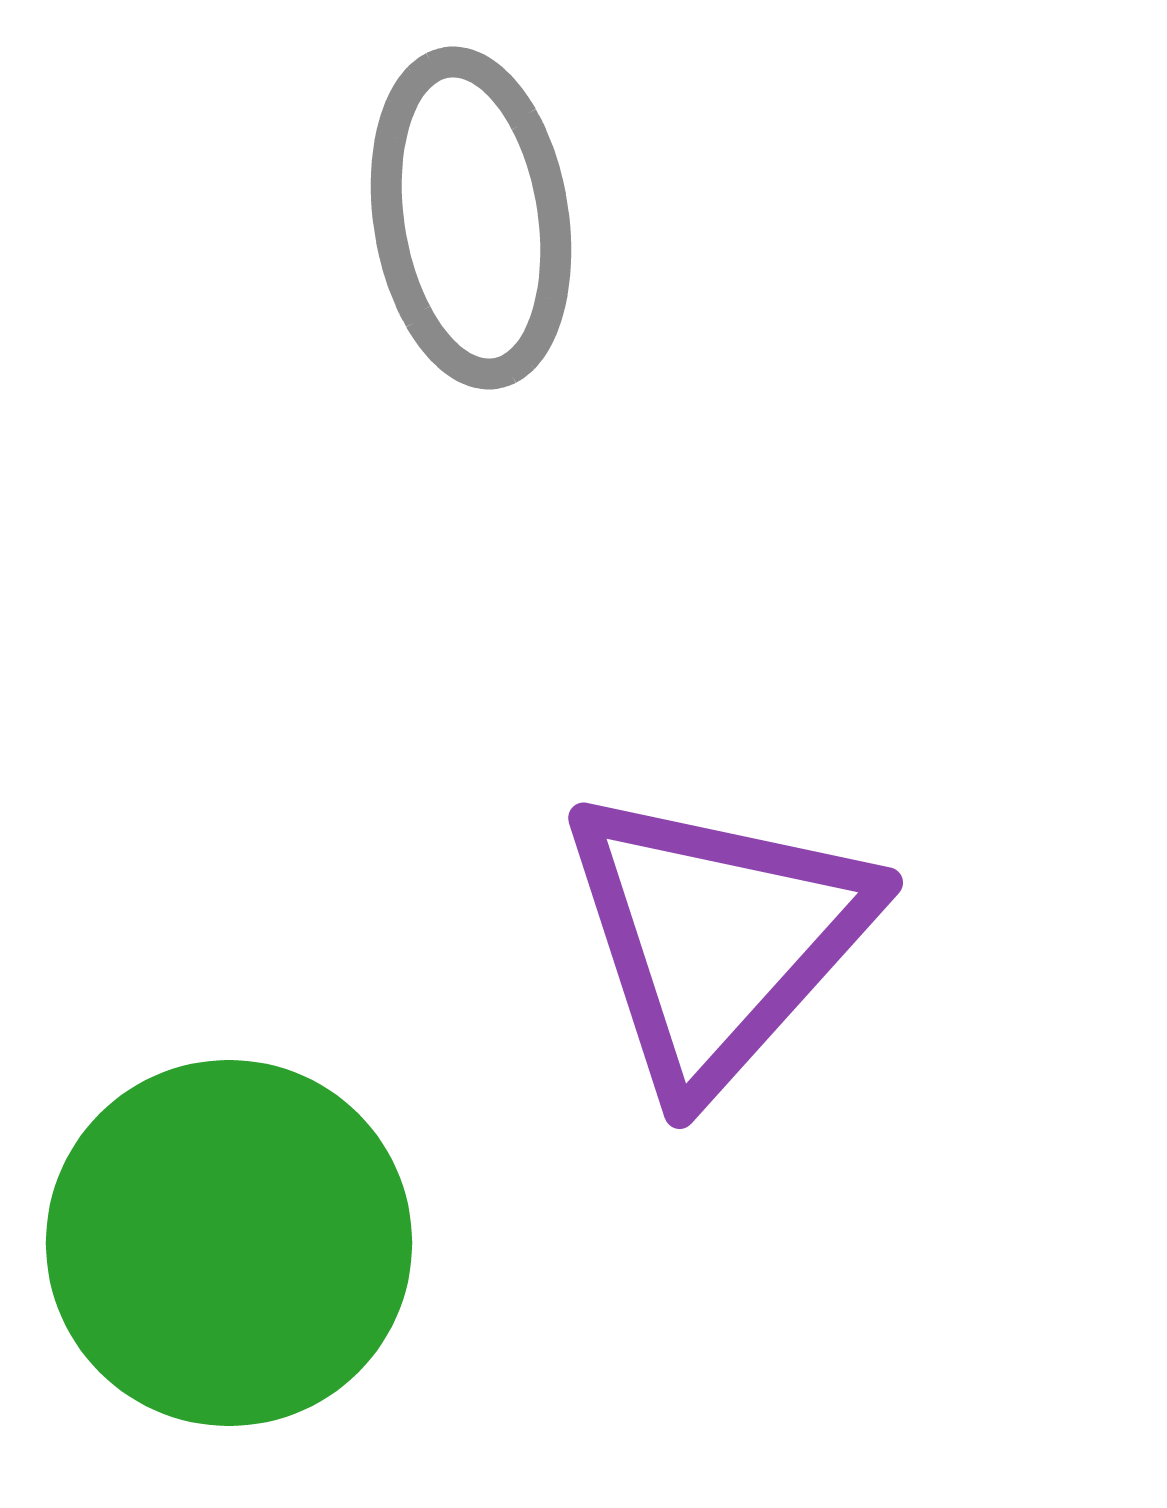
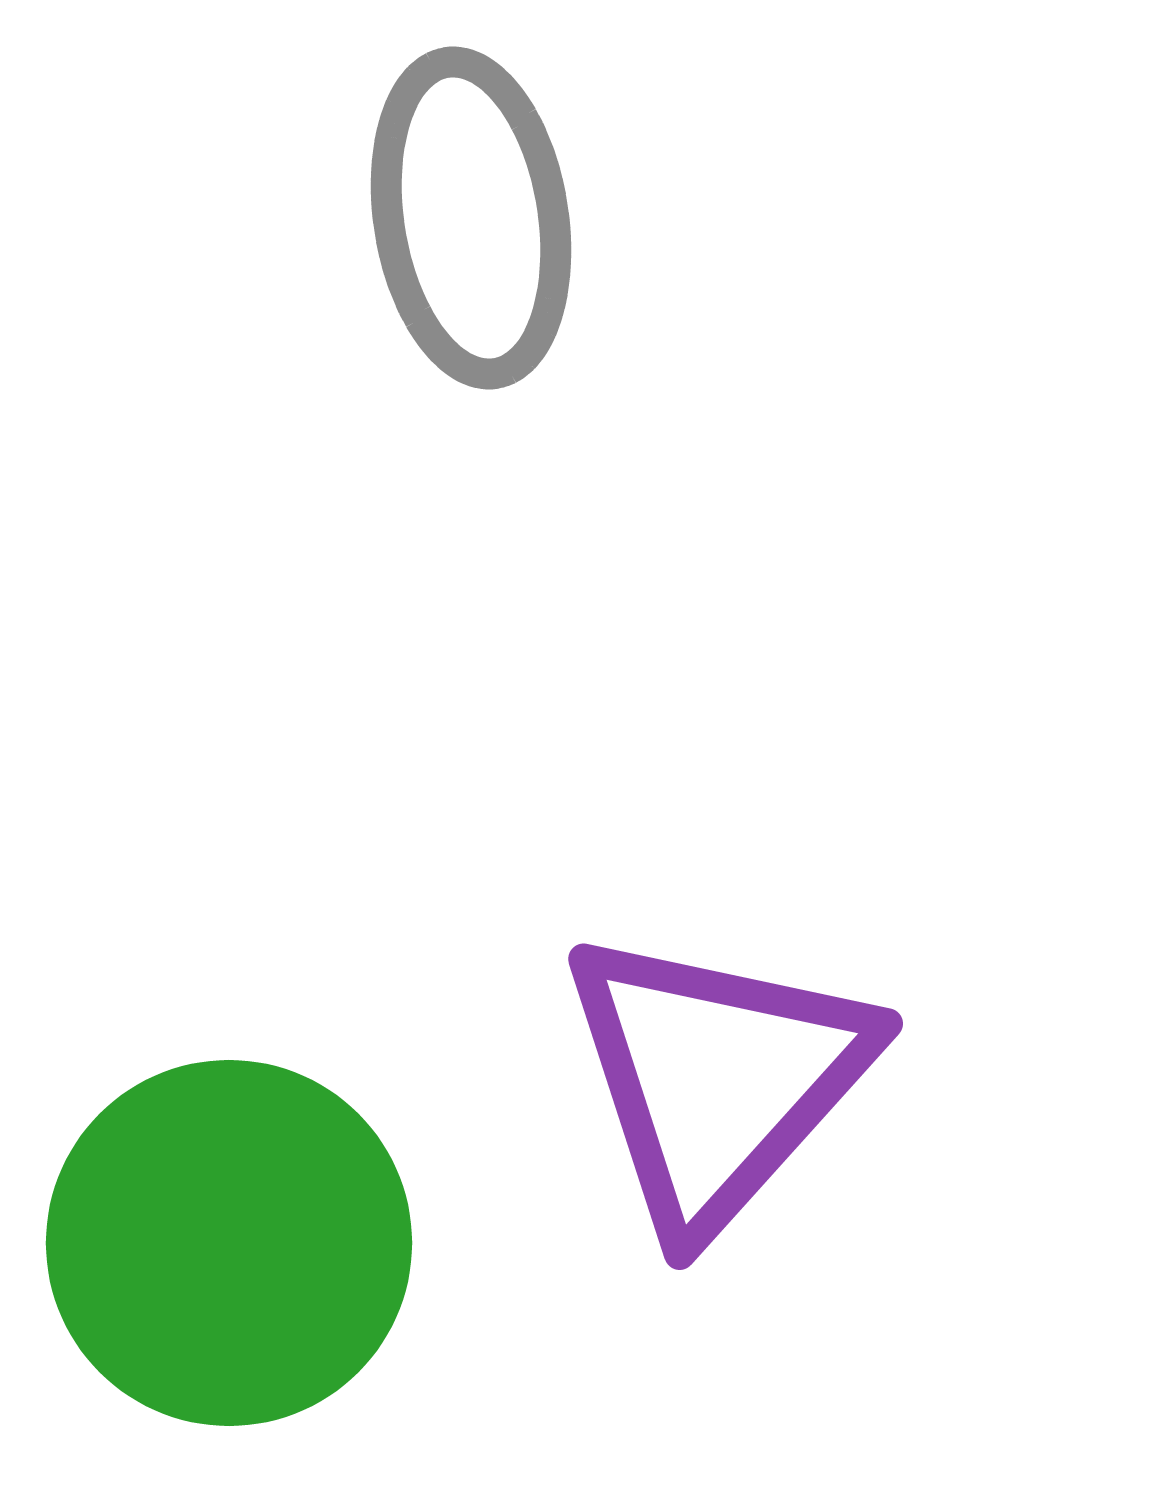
purple triangle: moved 141 px down
